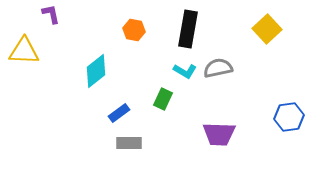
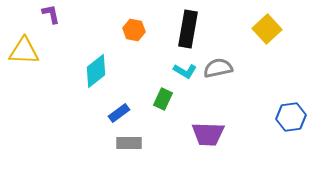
blue hexagon: moved 2 px right
purple trapezoid: moved 11 px left
